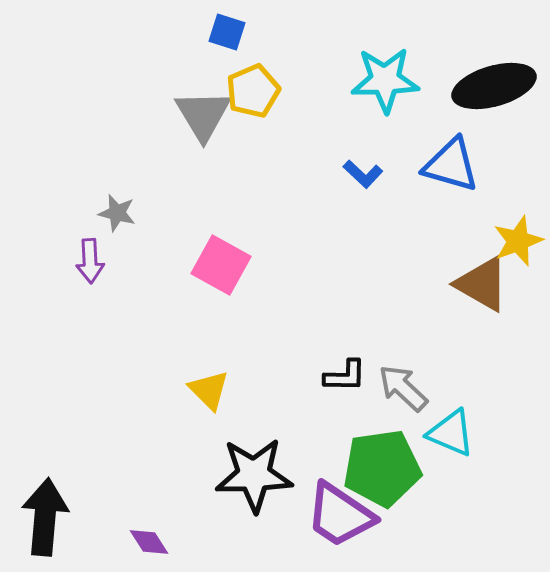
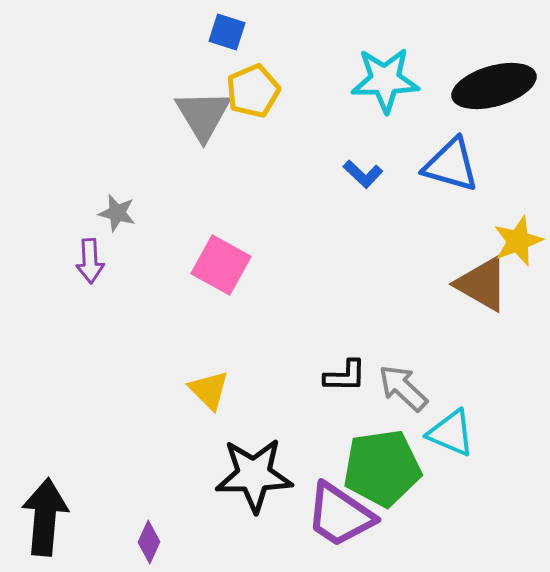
purple diamond: rotated 57 degrees clockwise
